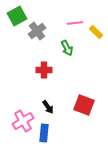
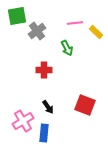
green square: rotated 18 degrees clockwise
red square: moved 1 px right
